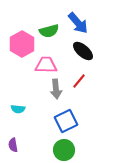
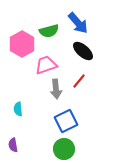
pink trapezoid: rotated 20 degrees counterclockwise
cyan semicircle: rotated 80 degrees clockwise
green circle: moved 1 px up
